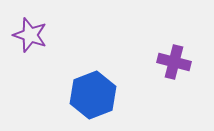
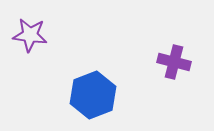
purple star: rotated 12 degrees counterclockwise
